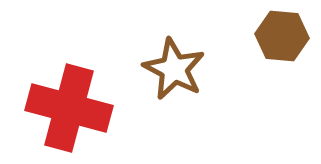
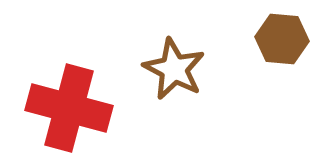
brown hexagon: moved 3 px down
